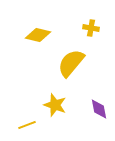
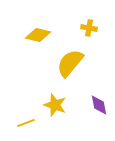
yellow cross: moved 2 px left
yellow semicircle: moved 1 px left
purple diamond: moved 4 px up
yellow line: moved 1 px left, 2 px up
